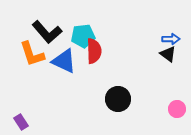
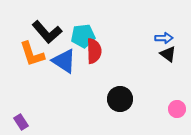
blue arrow: moved 7 px left, 1 px up
blue triangle: rotated 8 degrees clockwise
black circle: moved 2 px right
